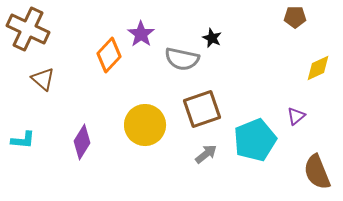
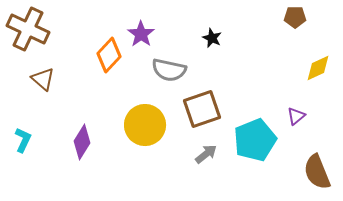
gray semicircle: moved 13 px left, 11 px down
cyan L-shape: rotated 70 degrees counterclockwise
